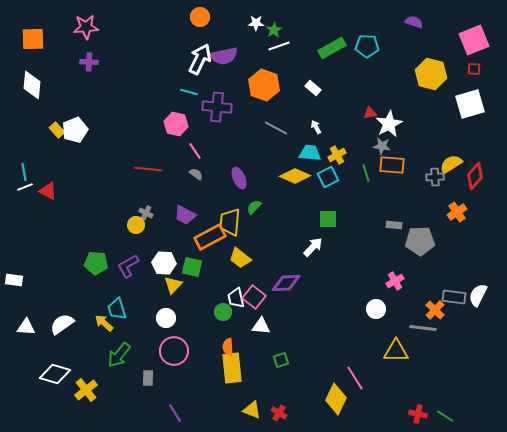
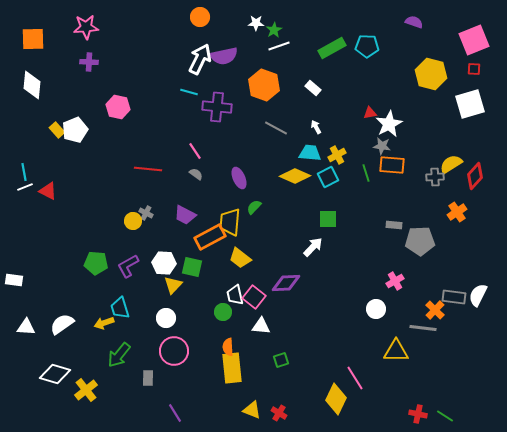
pink hexagon at (176, 124): moved 58 px left, 17 px up
yellow circle at (136, 225): moved 3 px left, 4 px up
white trapezoid at (236, 298): moved 1 px left, 3 px up
cyan trapezoid at (117, 309): moved 3 px right, 1 px up
yellow arrow at (104, 323): rotated 60 degrees counterclockwise
